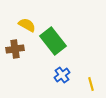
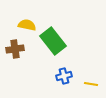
yellow semicircle: rotated 18 degrees counterclockwise
blue cross: moved 2 px right, 1 px down; rotated 21 degrees clockwise
yellow line: rotated 64 degrees counterclockwise
